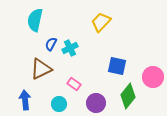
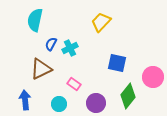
blue square: moved 3 px up
